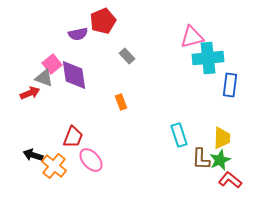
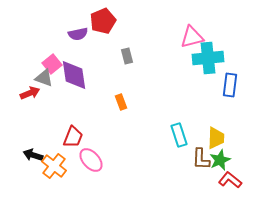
gray rectangle: rotated 28 degrees clockwise
yellow trapezoid: moved 6 px left
